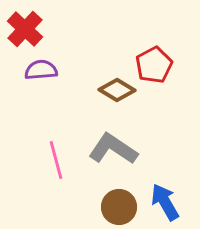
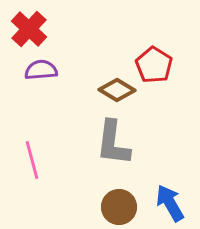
red cross: moved 4 px right
red pentagon: rotated 12 degrees counterclockwise
gray L-shape: moved 6 px up; rotated 117 degrees counterclockwise
pink line: moved 24 px left
blue arrow: moved 5 px right, 1 px down
